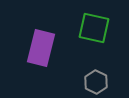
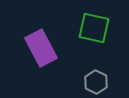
purple rectangle: rotated 42 degrees counterclockwise
